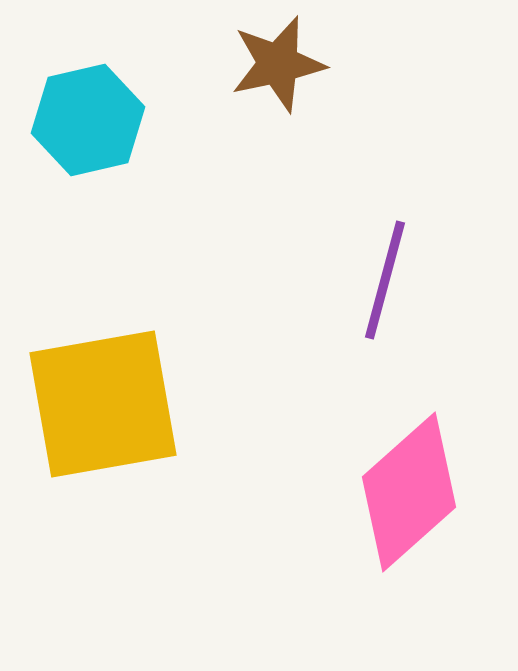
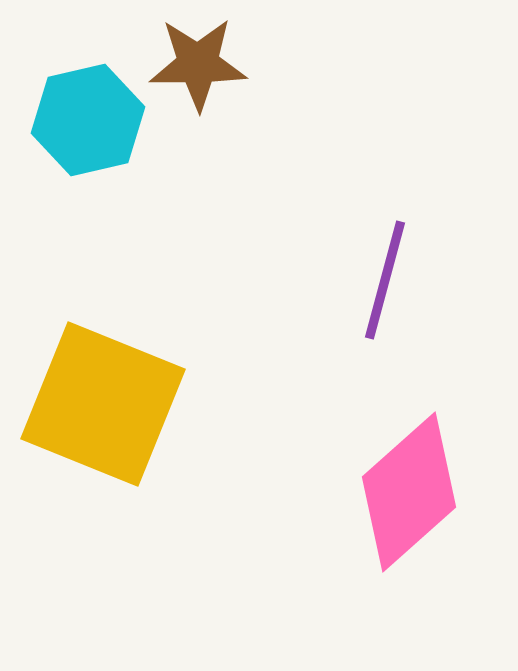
brown star: moved 80 px left; rotated 12 degrees clockwise
yellow square: rotated 32 degrees clockwise
